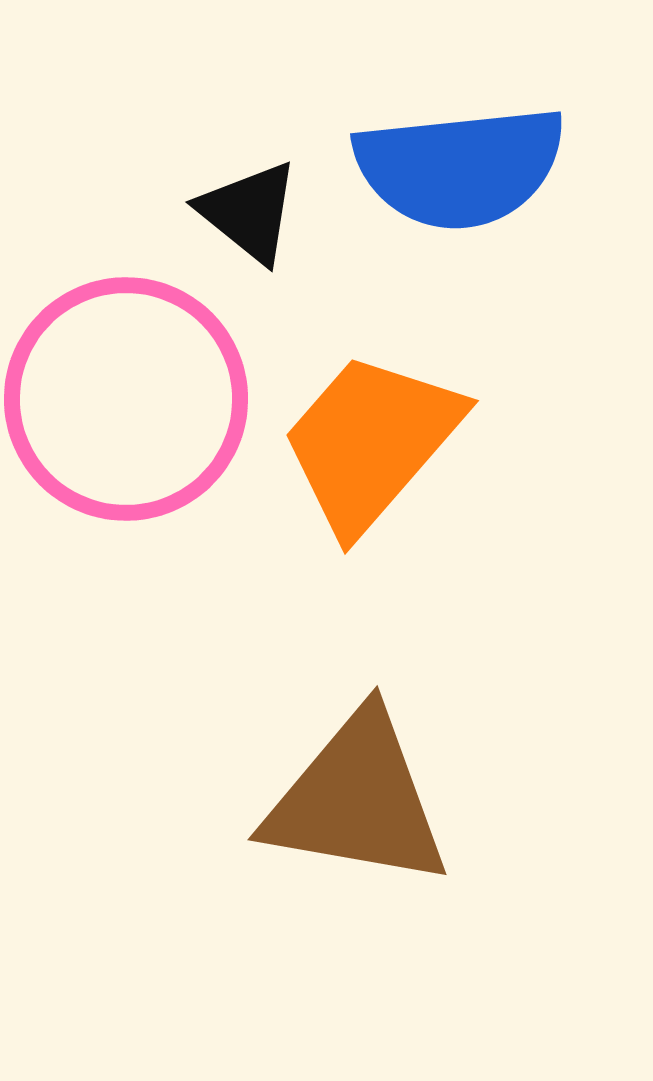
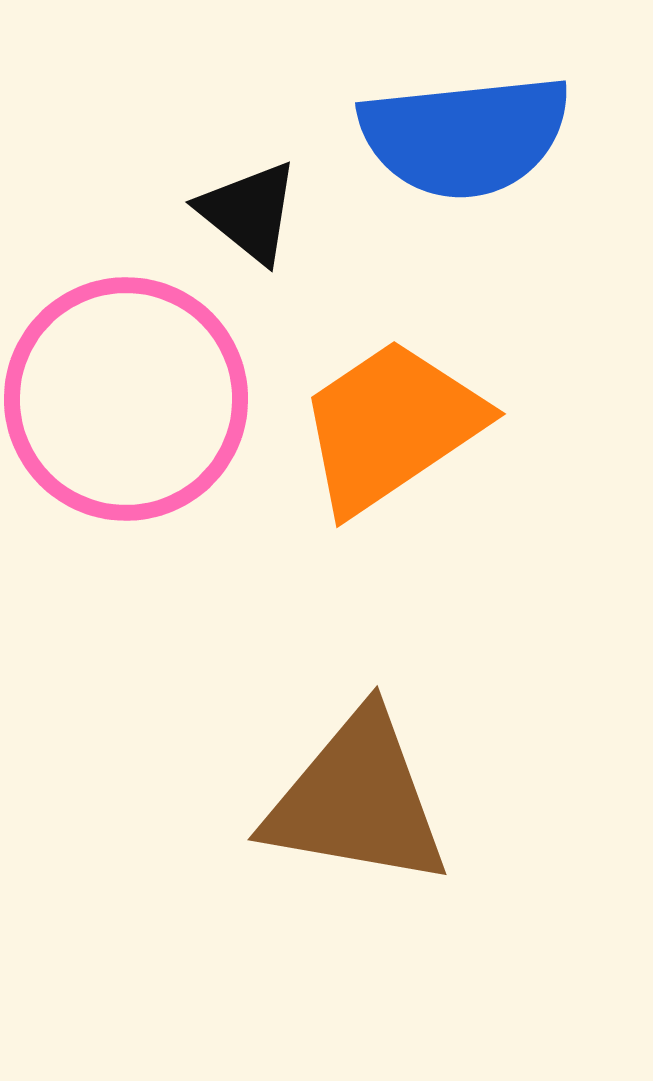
blue semicircle: moved 5 px right, 31 px up
orange trapezoid: moved 20 px right, 16 px up; rotated 15 degrees clockwise
